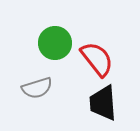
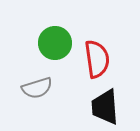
red semicircle: rotated 30 degrees clockwise
black trapezoid: moved 2 px right, 4 px down
